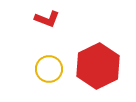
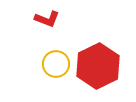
yellow circle: moved 7 px right, 5 px up
